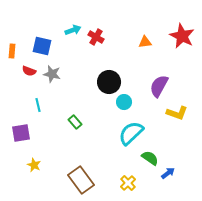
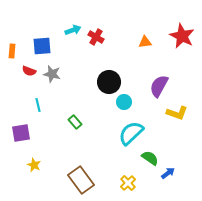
blue square: rotated 18 degrees counterclockwise
